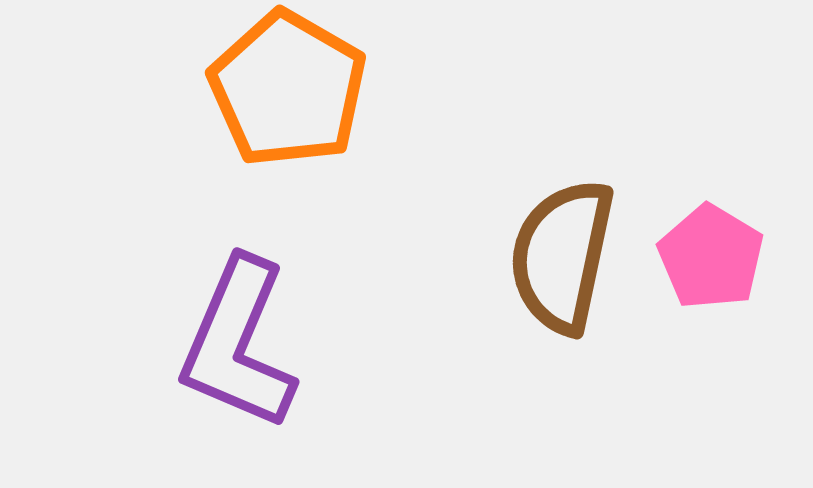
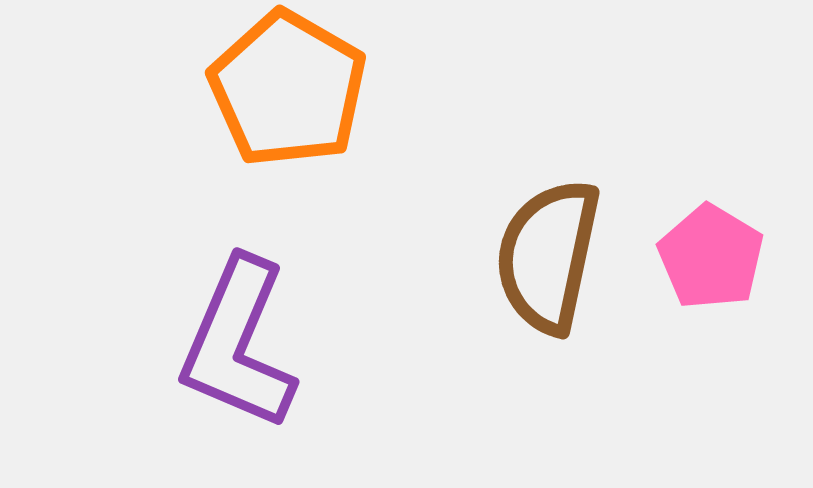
brown semicircle: moved 14 px left
